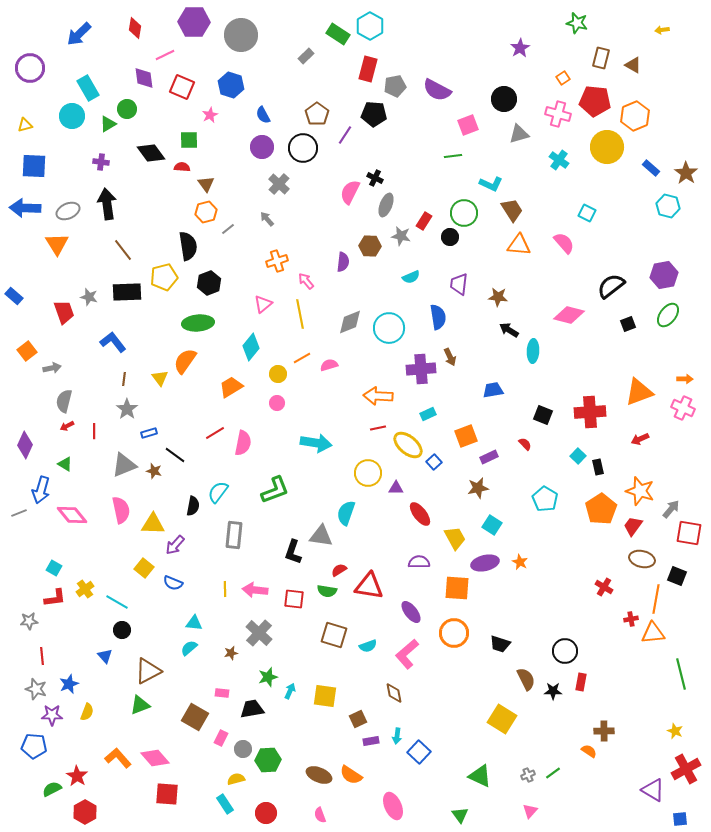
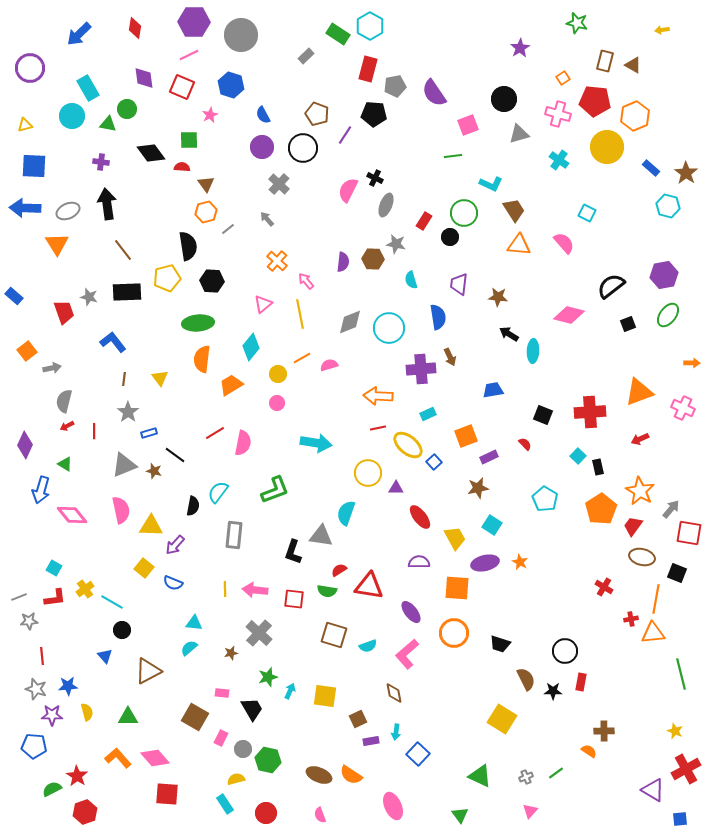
pink line at (165, 55): moved 24 px right
brown rectangle at (601, 58): moved 4 px right, 3 px down
purple semicircle at (437, 90): moved 3 px left, 3 px down; rotated 28 degrees clockwise
brown pentagon at (317, 114): rotated 15 degrees counterclockwise
green triangle at (108, 124): rotated 42 degrees clockwise
pink semicircle at (350, 192): moved 2 px left, 2 px up
brown trapezoid at (512, 210): moved 2 px right
gray star at (401, 236): moved 5 px left, 8 px down
brown hexagon at (370, 246): moved 3 px right, 13 px down
orange cross at (277, 261): rotated 30 degrees counterclockwise
yellow pentagon at (164, 277): moved 3 px right, 1 px down
cyan semicircle at (411, 277): moved 3 px down; rotated 96 degrees clockwise
black hexagon at (209, 283): moved 3 px right, 2 px up; rotated 25 degrees clockwise
black arrow at (509, 330): moved 4 px down
orange semicircle at (185, 361): moved 17 px right, 2 px up; rotated 28 degrees counterclockwise
orange arrow at (685, 379): moved 7 px right, 16 px up
orange trapezoid at (231, 387): moved 2 px up
gray star at (127, 409): moved 1 px right, 3 px down
orange star at (640, 491): rotated 12 degrees clockwise
gray line at (19, 513): moved 84 px down
red ellipse at (420, 514): moved 3 px down
yellow triangle at (153, 524): moved 2 px left, 2 px down
brown ellipse at (642, 559): moved 2 px up
black square at (677, 576): moved 3 px up
cyan line at (117, 602): moved 5 px left
blue star at (69, 684): moved 1 px left, 2 px down; rotated 18 degrees clockwise
green triangle at (140, 705): moved 12 px left, 12 px down; rotated 20 degrees clockwise
black trapezoid at (252, 709): rotated 70 degrees clockwise
yellow semicircle at (87, 712): rotated 36 degrees counterclockwise
cyan arrow at (397, 736): moved 1 px left, 4 px up
blue square at (419, 752): moved 1 px left, 2 px down
green hexagon at (268, 760): rotated 15 degrees clockwise
green line at (553, 773): moved 3 px right
gray cross at (528, 775): moved 2 px left, 2 px down
red hexagon at (85, 812): rotated 10 degrees clockwise
